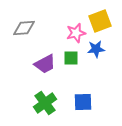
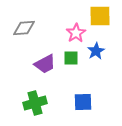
yellow square: moved 5 px up; rotated 20 degrees clockwise
pink star: rotated 18 degrees counterclockwise
blue star: moved 2 px down; rotated 24 degrees counterclockwise
green cross: moved 10 px left; rotated 20 degrees clockwise
